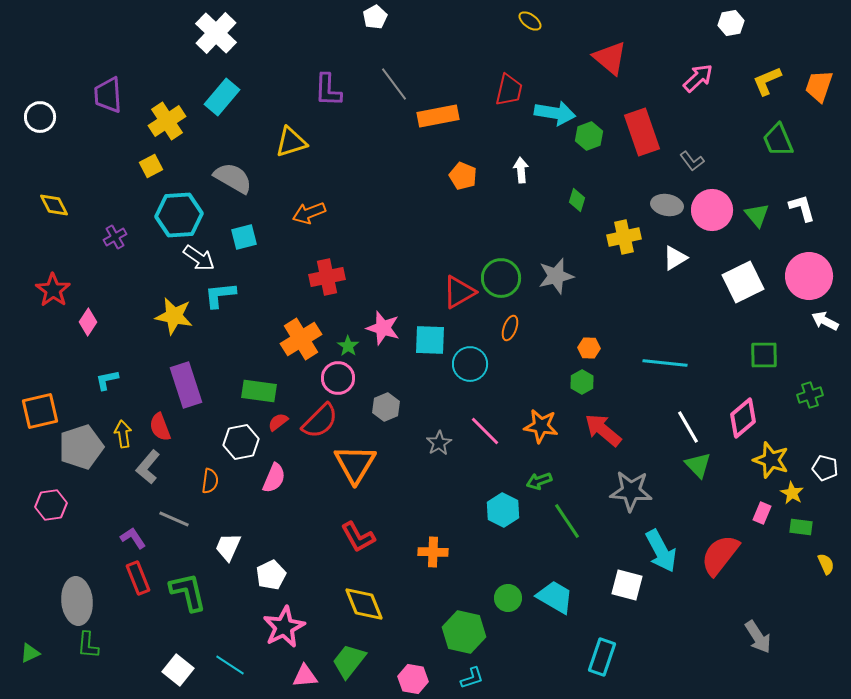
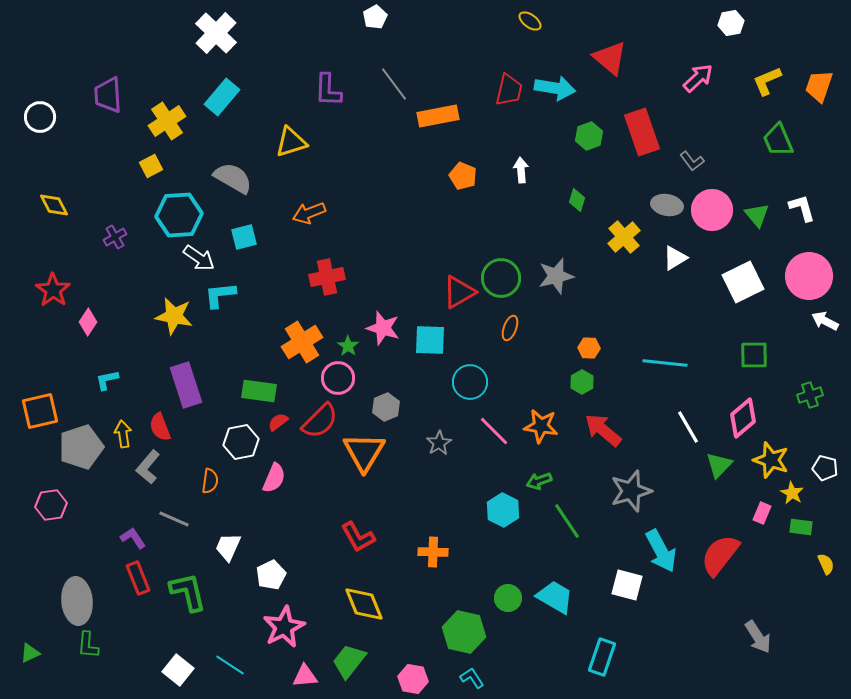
cyan arrow at (555, 113): moved 25 px up
yellow cross at (624, 237): rotated 28 degrees counterclockwise
orange cross at (301, 339): moved 1 px right, 3 px down
green square at (764, 355): moved 10 px left
cyan circle at (470, 364): moved 18 px down
pink line at (485, 431): moved 9 px right
orange triangle at (355, 464): moved 9 px right, 12 px up
green triangle at (698, 465): moved 21 px right; rotated 28 degrees clockwise
gray star at (631, 491): rotated 21 degrees counterclockwise
cyan L-shape at (472, 678): rotated 105 degrees counterclockwise
